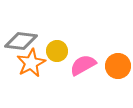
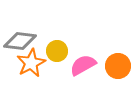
gray diamond: moved 1 px left
